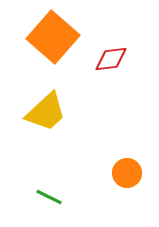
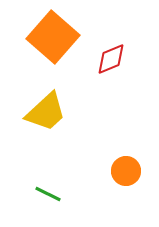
red diamond: rotated 16 degrees counterclockwise
orange circle: moved 1 px left, 2 px up
green line: moved 1 px left, 3 px up
